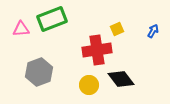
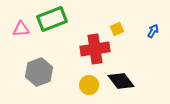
red cross: moved 2 px left, 1 px up
black diamond: moved 2 px down
